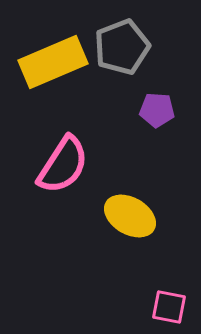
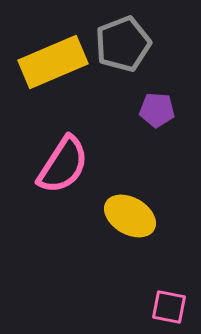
gray pentagon: moved 1 px right, 3 px up
